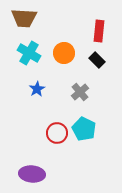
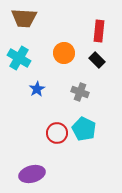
cyan cross: moved 10 px left, 5 px down
gray cross: rotated 30 degrees counterclockwise
purple ellipse: rotated 20 degrees counterclockwise
